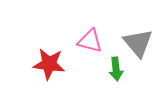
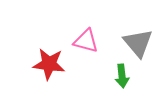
pink triangle: moved 4 px left
green arrow: moved 6 px right, 7 px down
